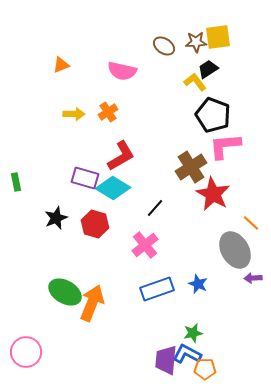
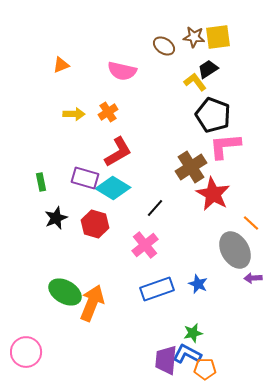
brown star: moved 2 px left, 5 px up; rotated 10 degrees clockwise
red L-shape: moved 3 px left, 4 px up
green rectangle: moved 25 px right
